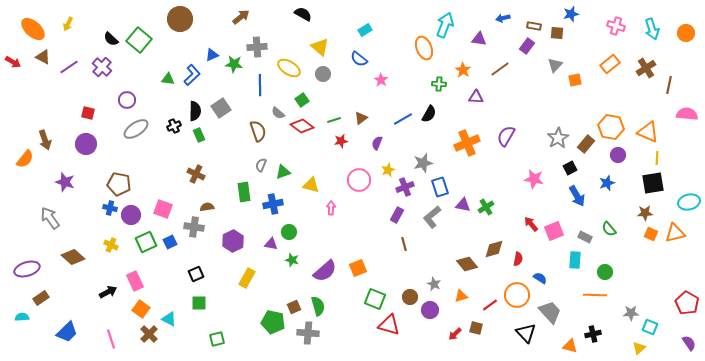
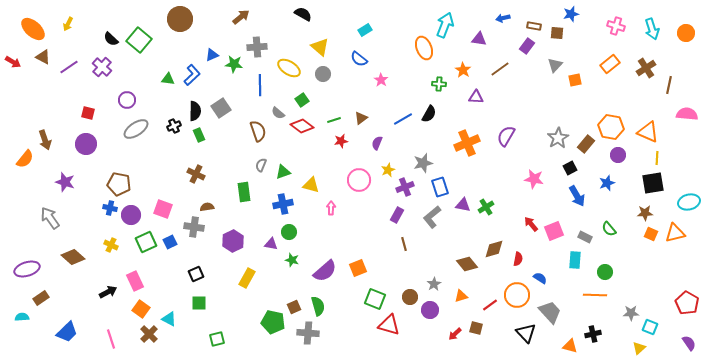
blue cross at (273, 204): moved 10 px right
gray star at (434, 284): rotated 16 degrees clockwise
